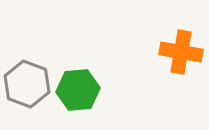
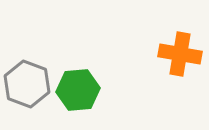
orange cross: moved 1 px left, 2 px down
